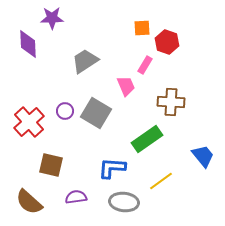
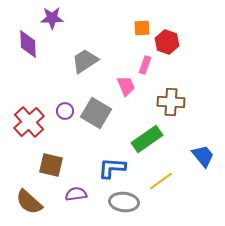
pink rectangle: rotated 12 degrees counterclockwise
purple semicircle: moved 3 px up
